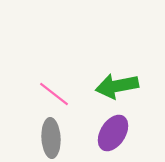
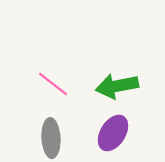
pink line: moved 1 px left, 10 px up
